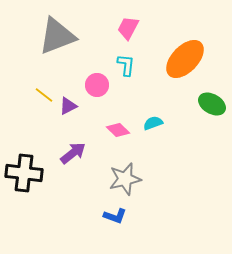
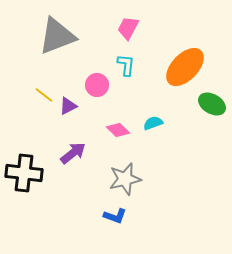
orange ellipse: moved 8 px down
